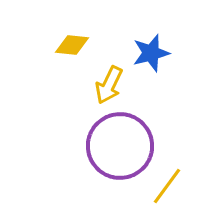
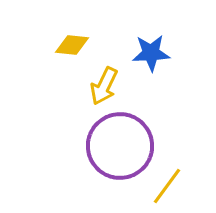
blue star: rotated 12 degrees clockwise
yellow arrow: moved 5 px left, 1 px down
